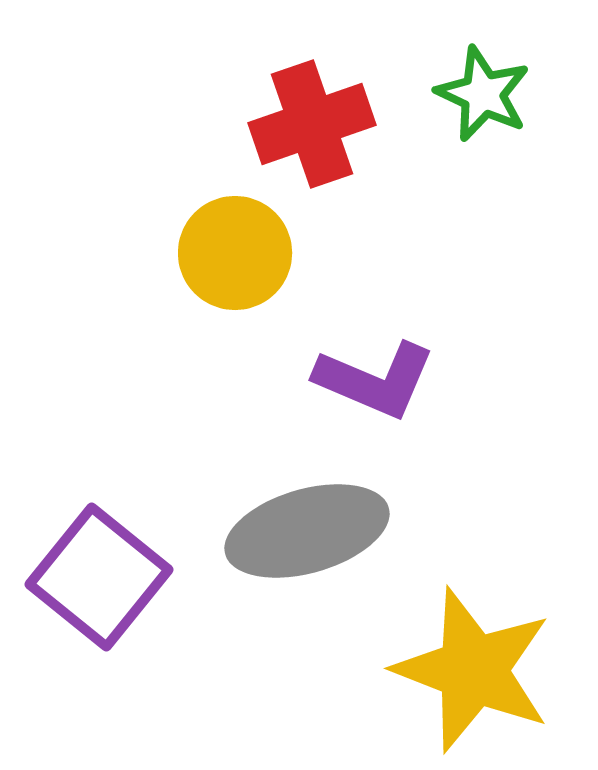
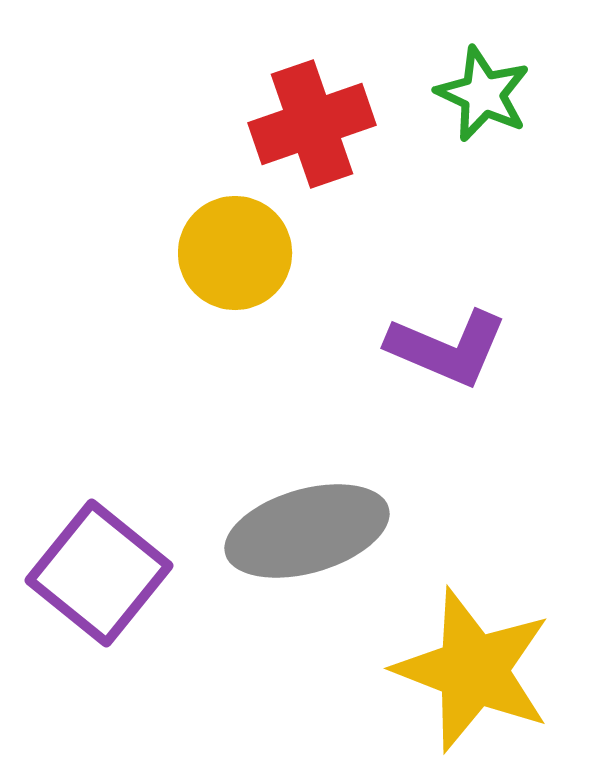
purple L-shape: moved 72 px right, 32 px up
purple square: moved 4 px up
